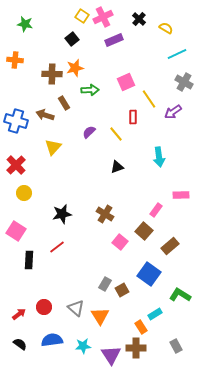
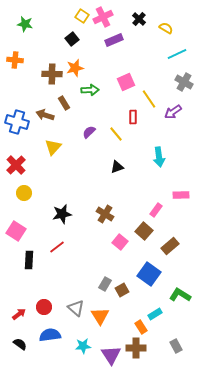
blue cross at (16, 121): moved 1 px right, 1 px down
blue semicircle at (52, 340): moved 2 px left, 5 px up
